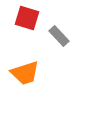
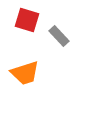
red square: moved 2 px down
